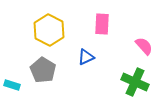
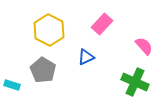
pink rectangle: rotated 40 degrees clockwise
